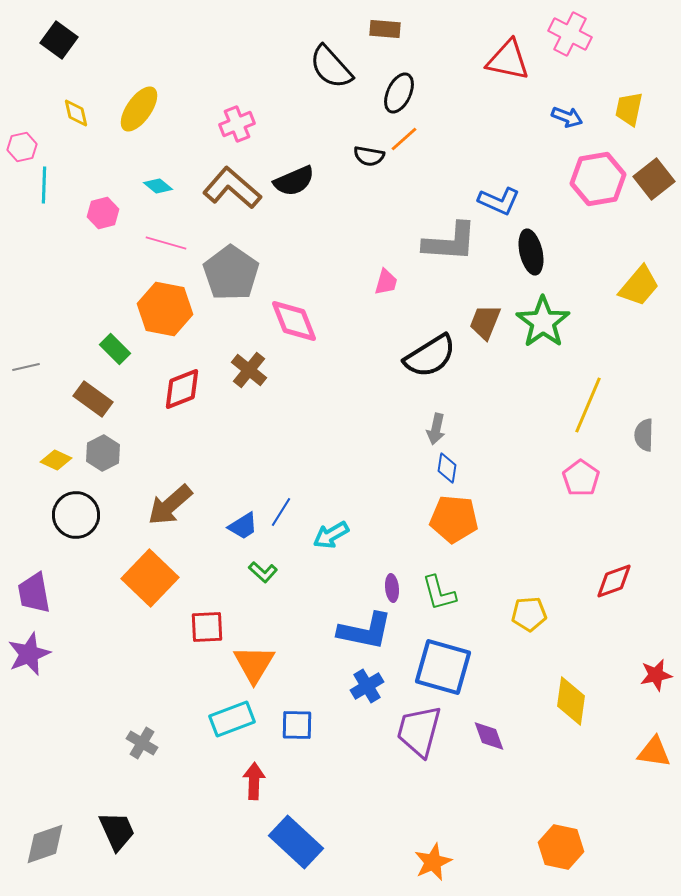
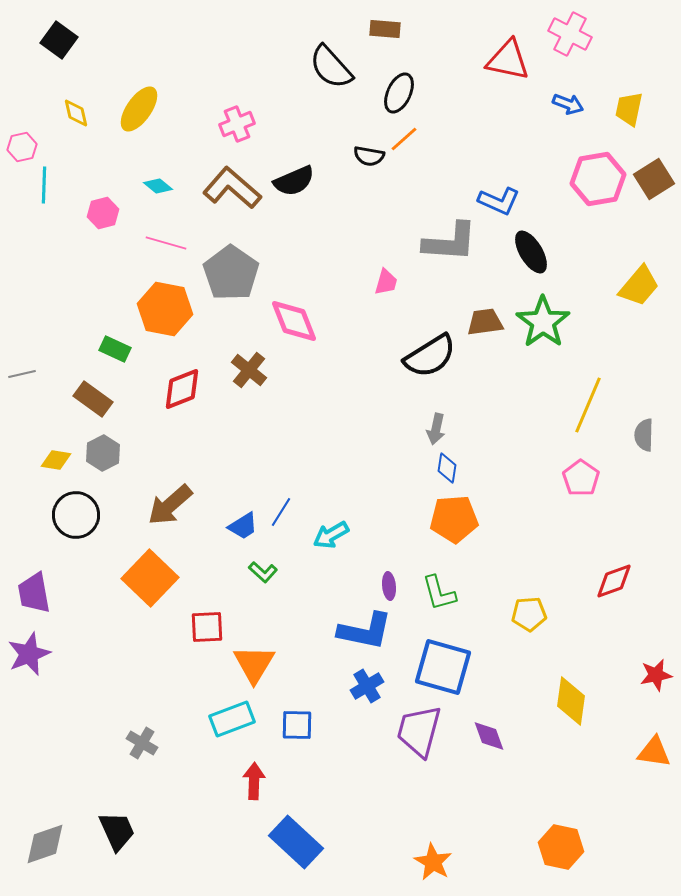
blue arrow at (567, 117): moved 1 px right, 13 px up
brown square at (654, 179): rotated 6 degrees clockwise
black ellipse at (531, 252): rotated 18 degrees counterclockwise
brown trapezoid at (485, 322): rotated 60 degrees clockwise
green rectangle at (115, 349): rotated 20 degrees counterclockwise
gray line at (26, 367): moved 4 px left, 7 px down
yellow diamond at (56, 460): rotated 16 degrees counterclockwise
orange pentagon at (454, 519): rotated 9 degrees counterclockwise
purple ellipse at (392, 588): moved 3 px left, 2 px up
orange star at (433, 862): rotated 18 degrees counterclockwise
